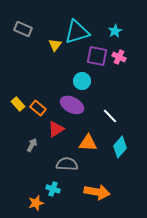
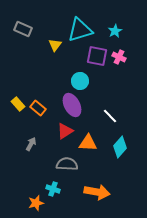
cyan triangle: moved 3 px right, 2 px up
cyan circle: moved 2 px left
purple ellipse: rotated 35 degrees clockwise
red triangle: moved 9 px right, 2 px down
gray arrow: moved 1 px left, 1 px up
